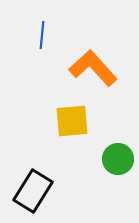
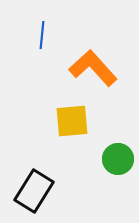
black rectangle: moved 1 px right
